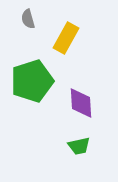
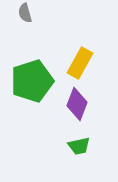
gray semicircle: moved 3 px left, 6 px up
yellow rectangle: moved 14 px right, 25 px down
purple diamond: moved 4 px left, 1 px down; rotated 24 degrees clockwise
